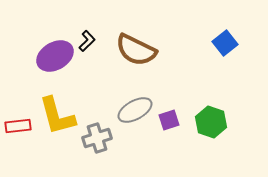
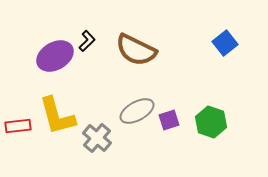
gray ellipse: moved 2 px right, 1 px down
gray cross: rotated 32 degrees counterclockwise
